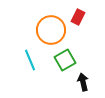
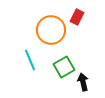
red rectangle: moved 1 px left
green square: moved 1 px left, 7 px down
